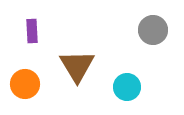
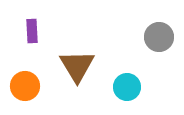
gray circle: moved 6 px right, 7 px down
orange circle: moved 2 px down
